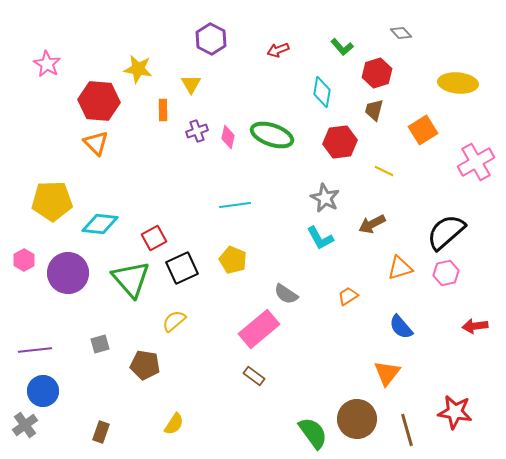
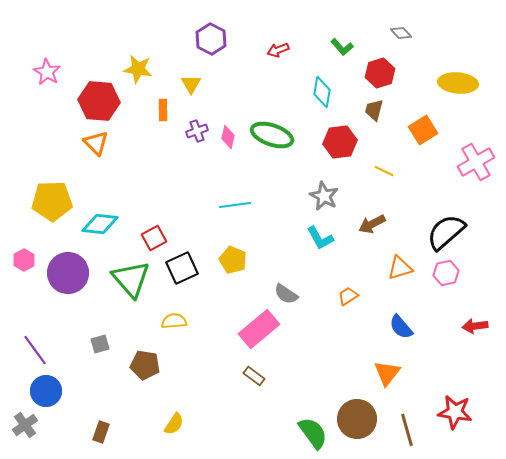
pink star at (47, 64): moved 8 px down
red hexagon at (377, 73): moved 3 px right
gray star at (325, 198): moved 1 px left, 2 px up
yellow semicircle at (174, 321): rotated 35 degrees clockwise
purple line at (35, 350): rotated 60 degrees clockwise
blue circle at (43, 391): moved 3 px right
